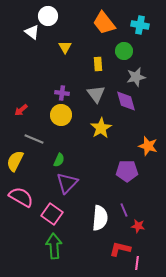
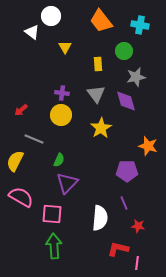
white circle: moved 3 px right
orange trapezoid: moved 3 px left, 2 px up
purple line: moved 7 px up
pink square: rotated 30 degrees counterclockwise
red L-shape: moved 2 px left
